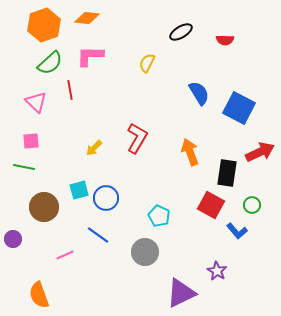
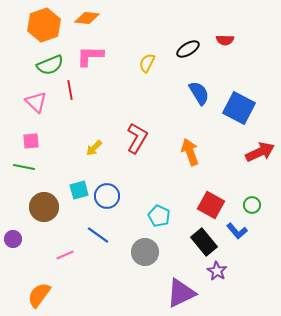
black ellipse: moved 7 px right, 17 px down
green semicircle: moved 2 px down; rotated 20 degrees clockwise
black rectangle: moved 23 px left, 69 px down; rotated 48 degrees counterclockwise
blue circle: moved 1 px right, 2 px up
orange semicircle: rotated 56 degrees clockwise
